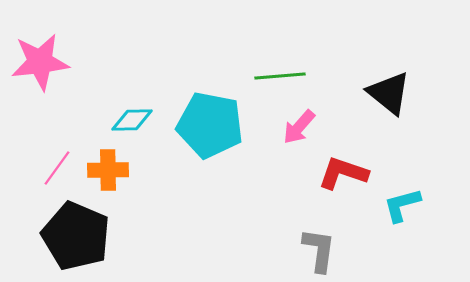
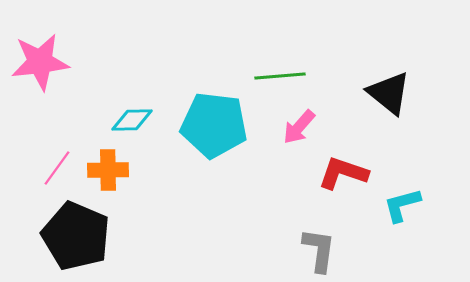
cyan pentagon: moved 4 px right; rotated 4 degrees counterclockwise
